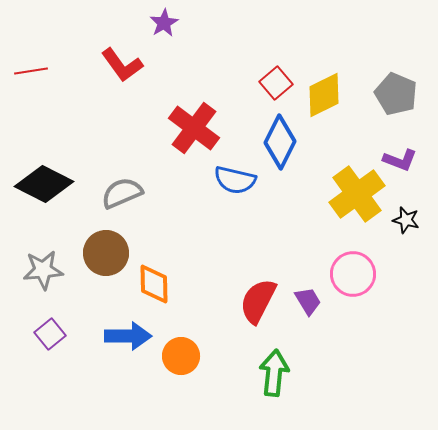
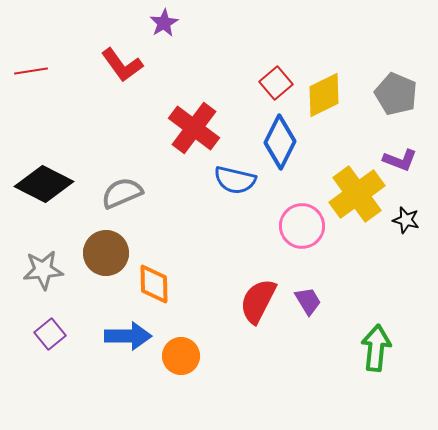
pink circle: moved 51 px left, 48 px up
green arrow: moved 102 px right, 25 px up
